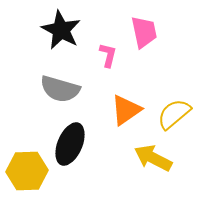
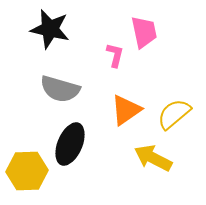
black star: moved 11 px left, 1 px up; rotated 15 degrees counterclockwise
pink L-shape: moved 7 px right
